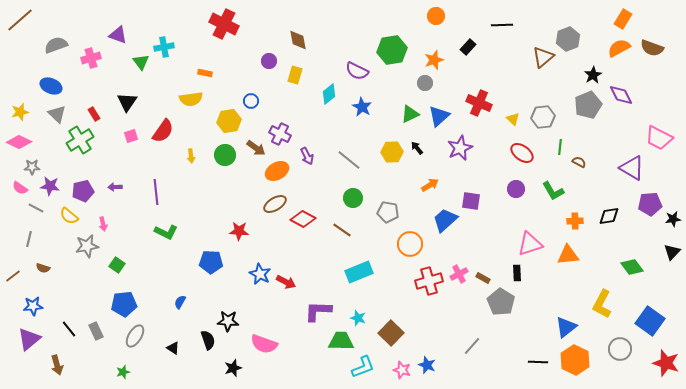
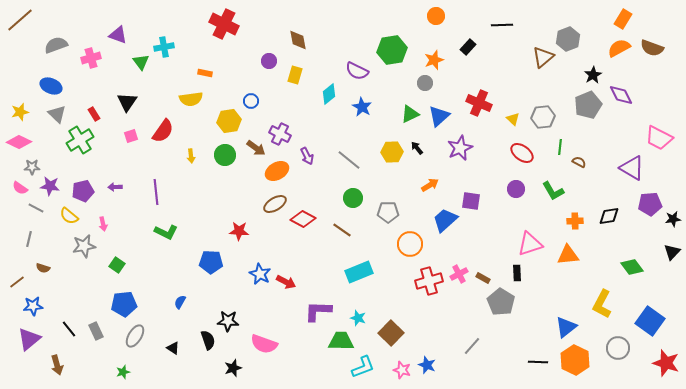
gray pentagon at (388, 212): rotated 10 degrees counterclockwise
gray star at (87, 246): moved 3 px left
brown line at (13, 276): moved 4 px right, 6 px down
gray circle at (620, 349): moved 2 px left, 1 px up
